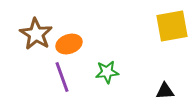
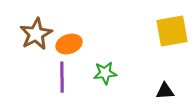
yellow square: moved 5 px down
brown star: rotated 12 degrees clockwise
green star: moved 2 px left, 1 px down
purple line: rotated 20 degrees clockwise
